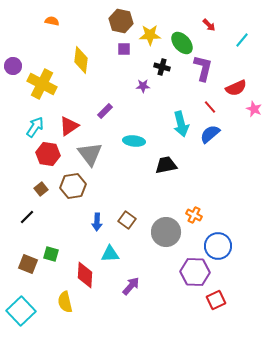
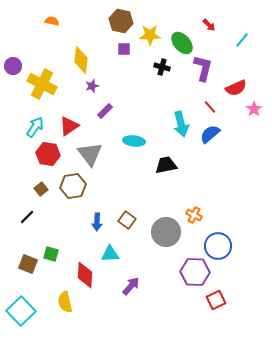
purple star at (143, 86): moved 51 px left; rotated 16 degrees counterclockwise
pink star at (254, 109): rotated 14 degrees clockwise
